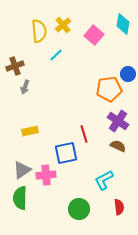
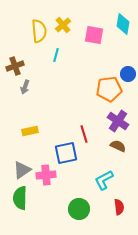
pink square: rotated 30 degrees counterclockwise
cyan line: rotated 32 degrees counterclockwise
